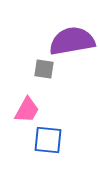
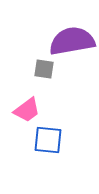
pink trapezoid: rotated 24 degrees clockwise
